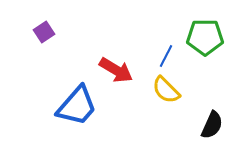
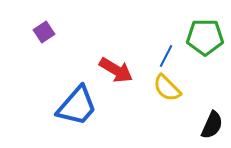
yellow semicircle: moved 1 px right, 2 px up
